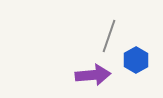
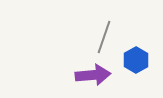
gray line: moved 5 px left, 1 px down
